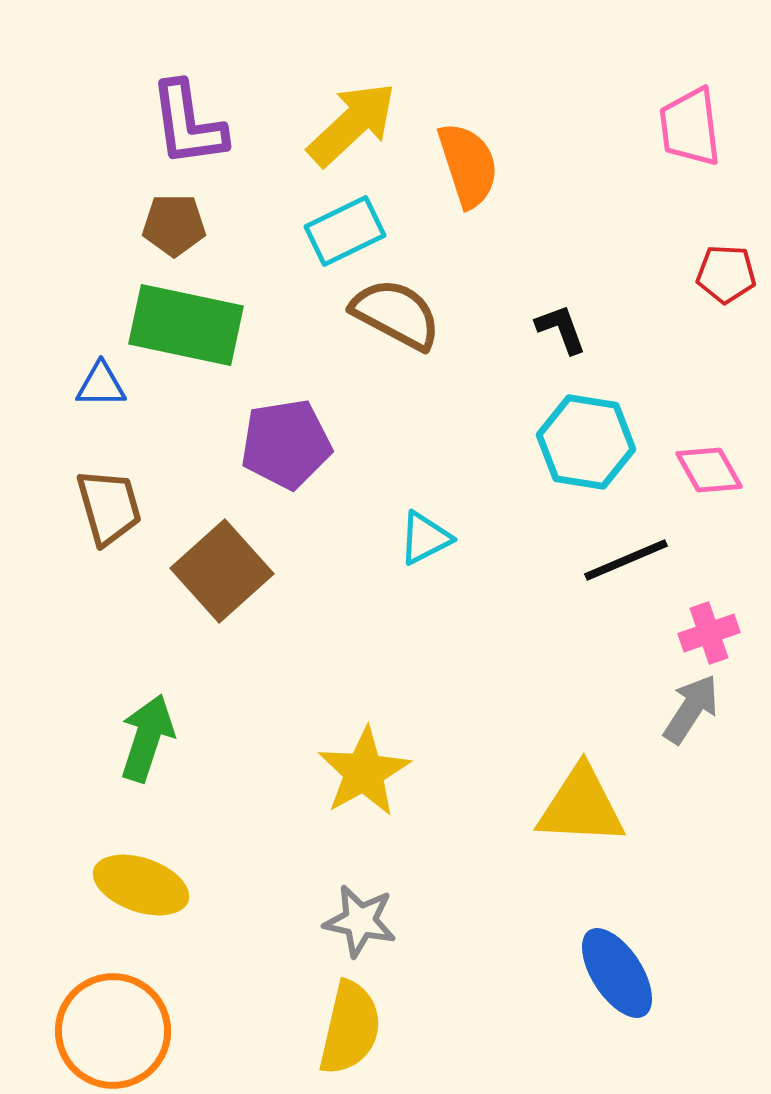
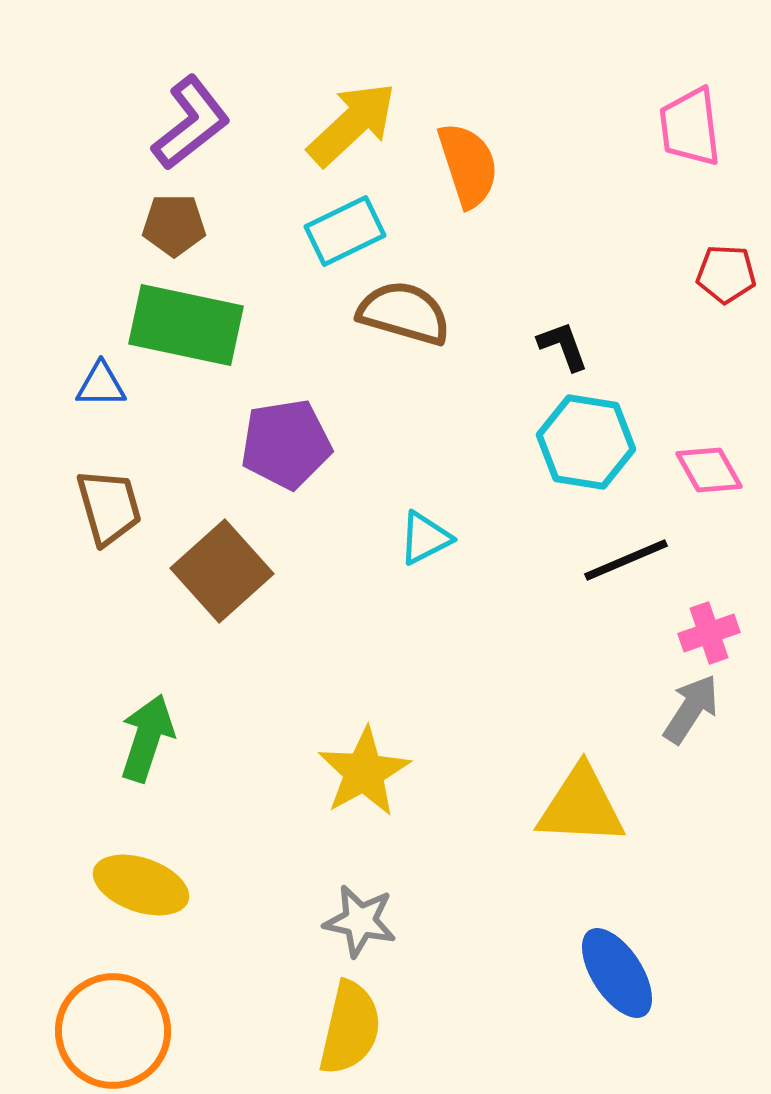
purple L-shape: moved 3 px right, 1 px up; rotated 120 degrees counterclockwise
brown semicircle: moved 8 px right, 1 px up; rotated 12 degrees counterclockwise
black L-shape: moved 2 px right, 17 px down
